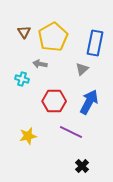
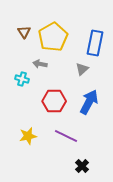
purple line: moved 5 px left, 4 px down
